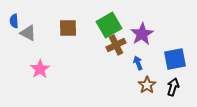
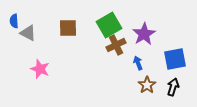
purple star: moved 2 px right
pink star: rotated 18 degrees counterclockwise
